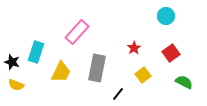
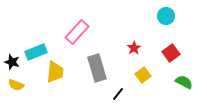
cyan rectangle: rotated 50 degrees clockwise
gray rectangle: rotated 28 degrees counterclockwise
yellow trapezoid: moved 6 px left; rotated 20 degrees counterclockwise
